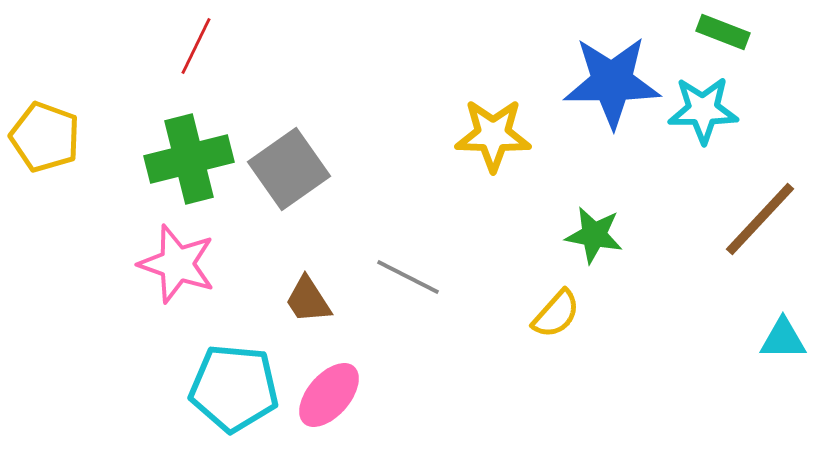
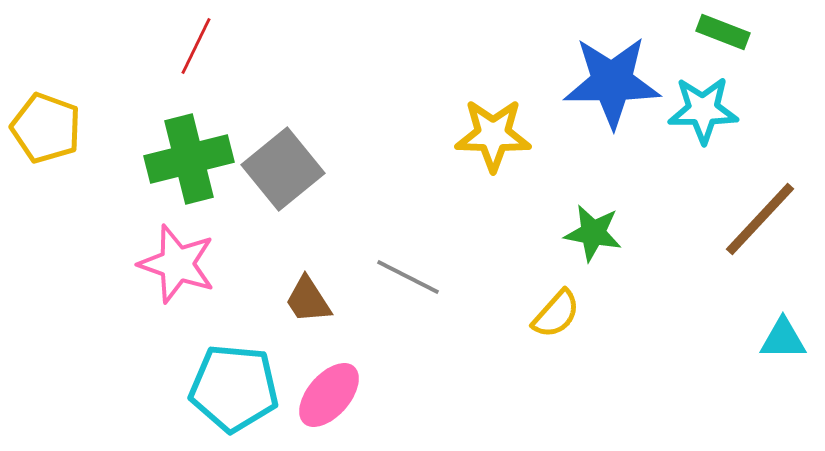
yellow pentagon: moved 1 px right, 9 px up
gray square: moved 6 px left; rotated 4 degrees counterclockwise
green star: moved 1 px left, 2 px up
